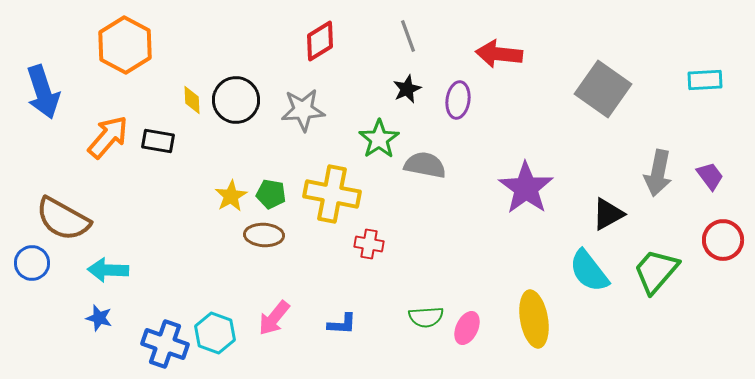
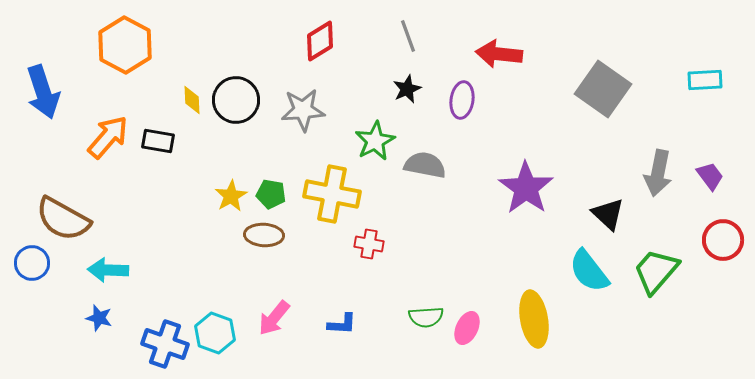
purple ellipse: moved 4 px right
green star: moved 4 px left, 2 px down; rotated 6 degrees clockwise
black triangle: rotated 48 degrees counterclockwise
